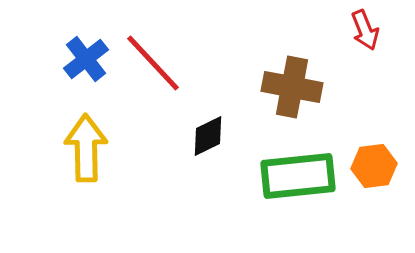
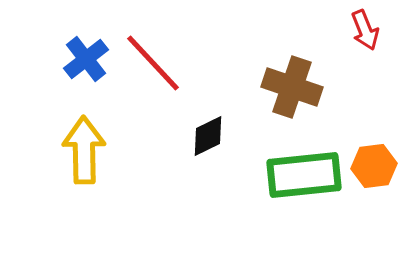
brown cross: rotated 8 degrees clockwise
yellow arrow: moved 2 px left, 2 px down
green rectangle: moved 6 px right, 1 px up
